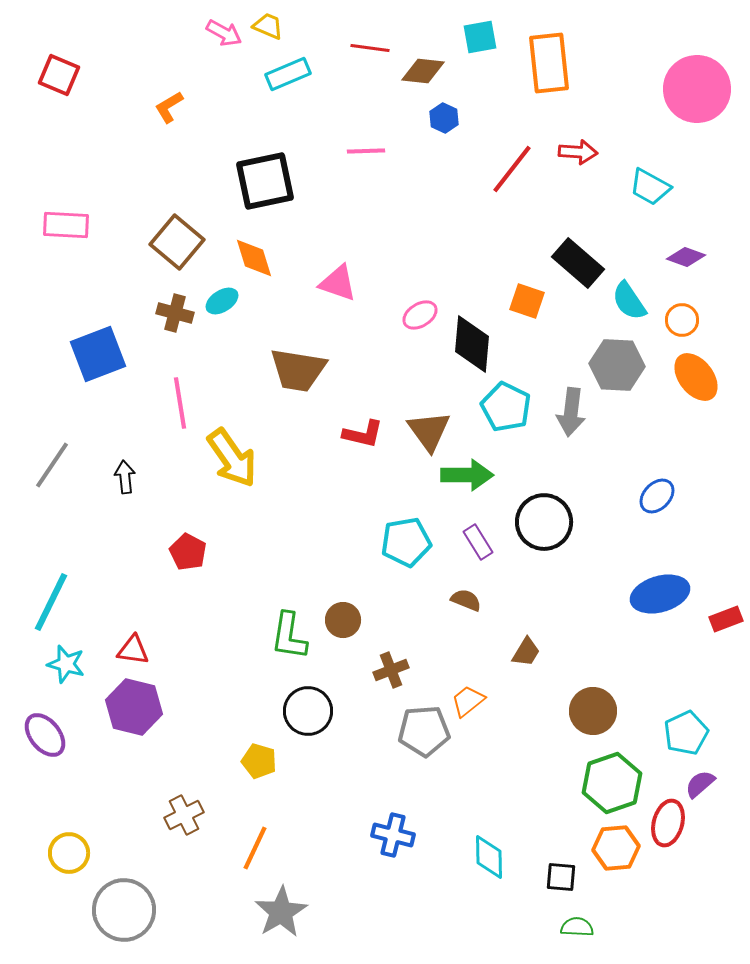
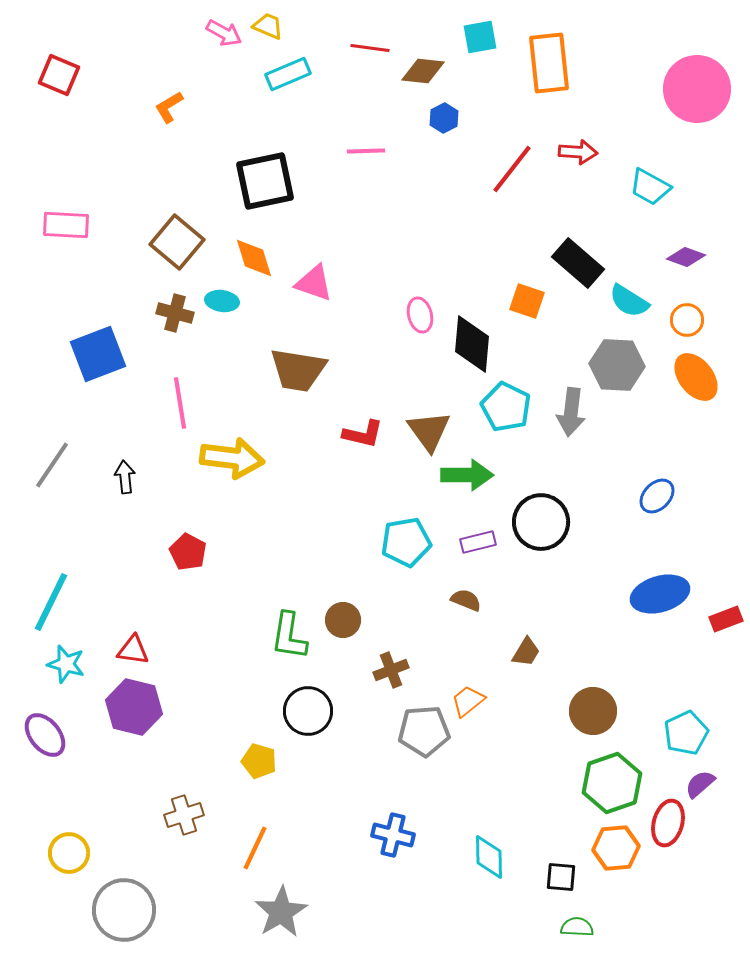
blue hexagon at (444, 118): rotated 8 degrees clockwise
pink triangle at (338, 283): moved 24 px left
cyan ellipse at (222, 301): rotated 40 degrees clockwise
cyan semicircle at (629, 301): rotated 24 degrees counterclockwise
pink ellipse at (420, 315): rotated 72 degrees counterclockwise
orange circle at (682, 320): moved 5 px right
yellow arrow at (232, 458): rotated 48 degrees counterclockwise
black circle at (544, 522): moved 3 px left
purple rectangle at (478, 542): rotated 72 degrees counterclockwise
brown cross at (184, 815): rotated 9 degrees clockwise
